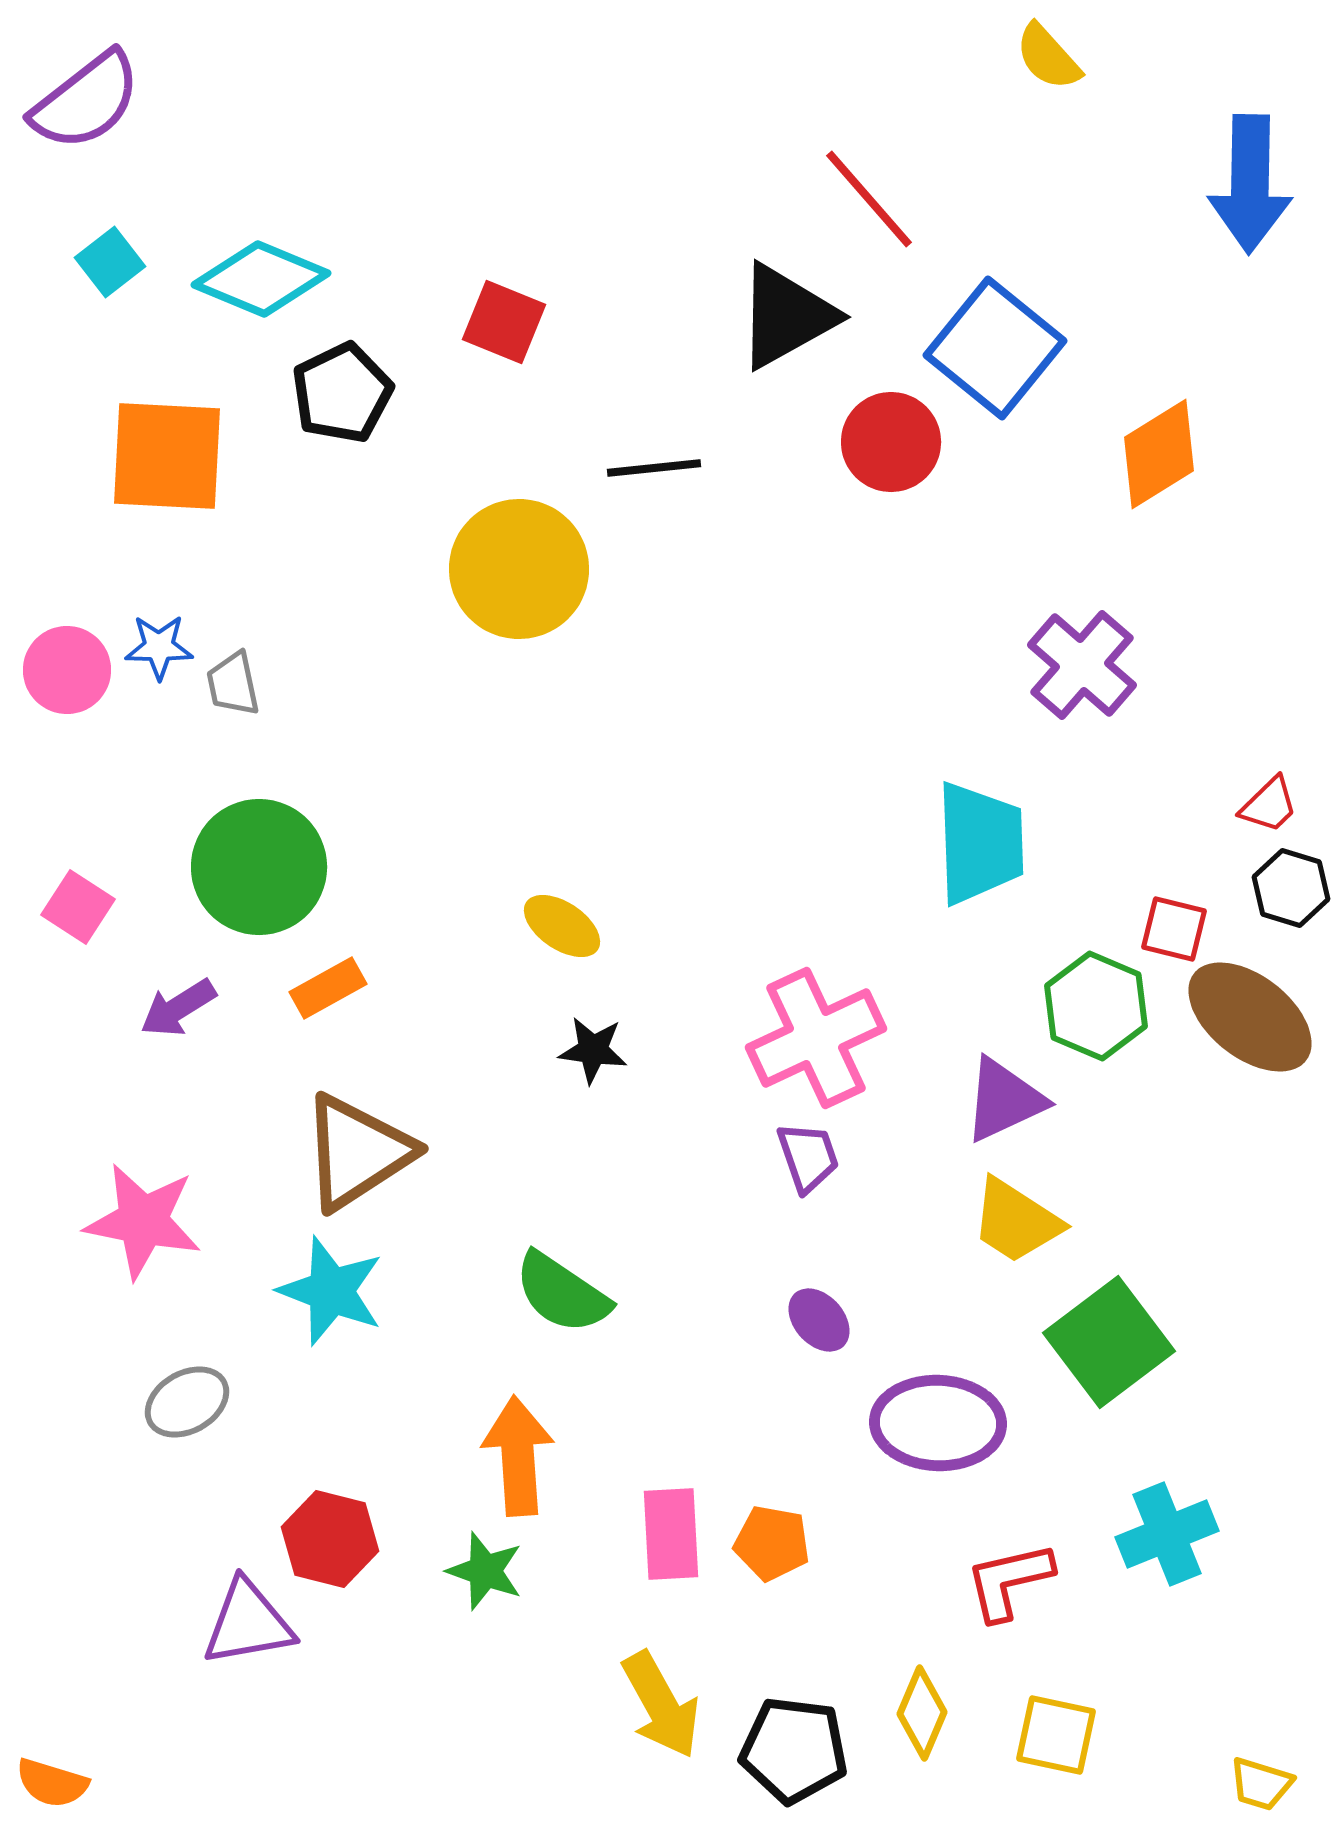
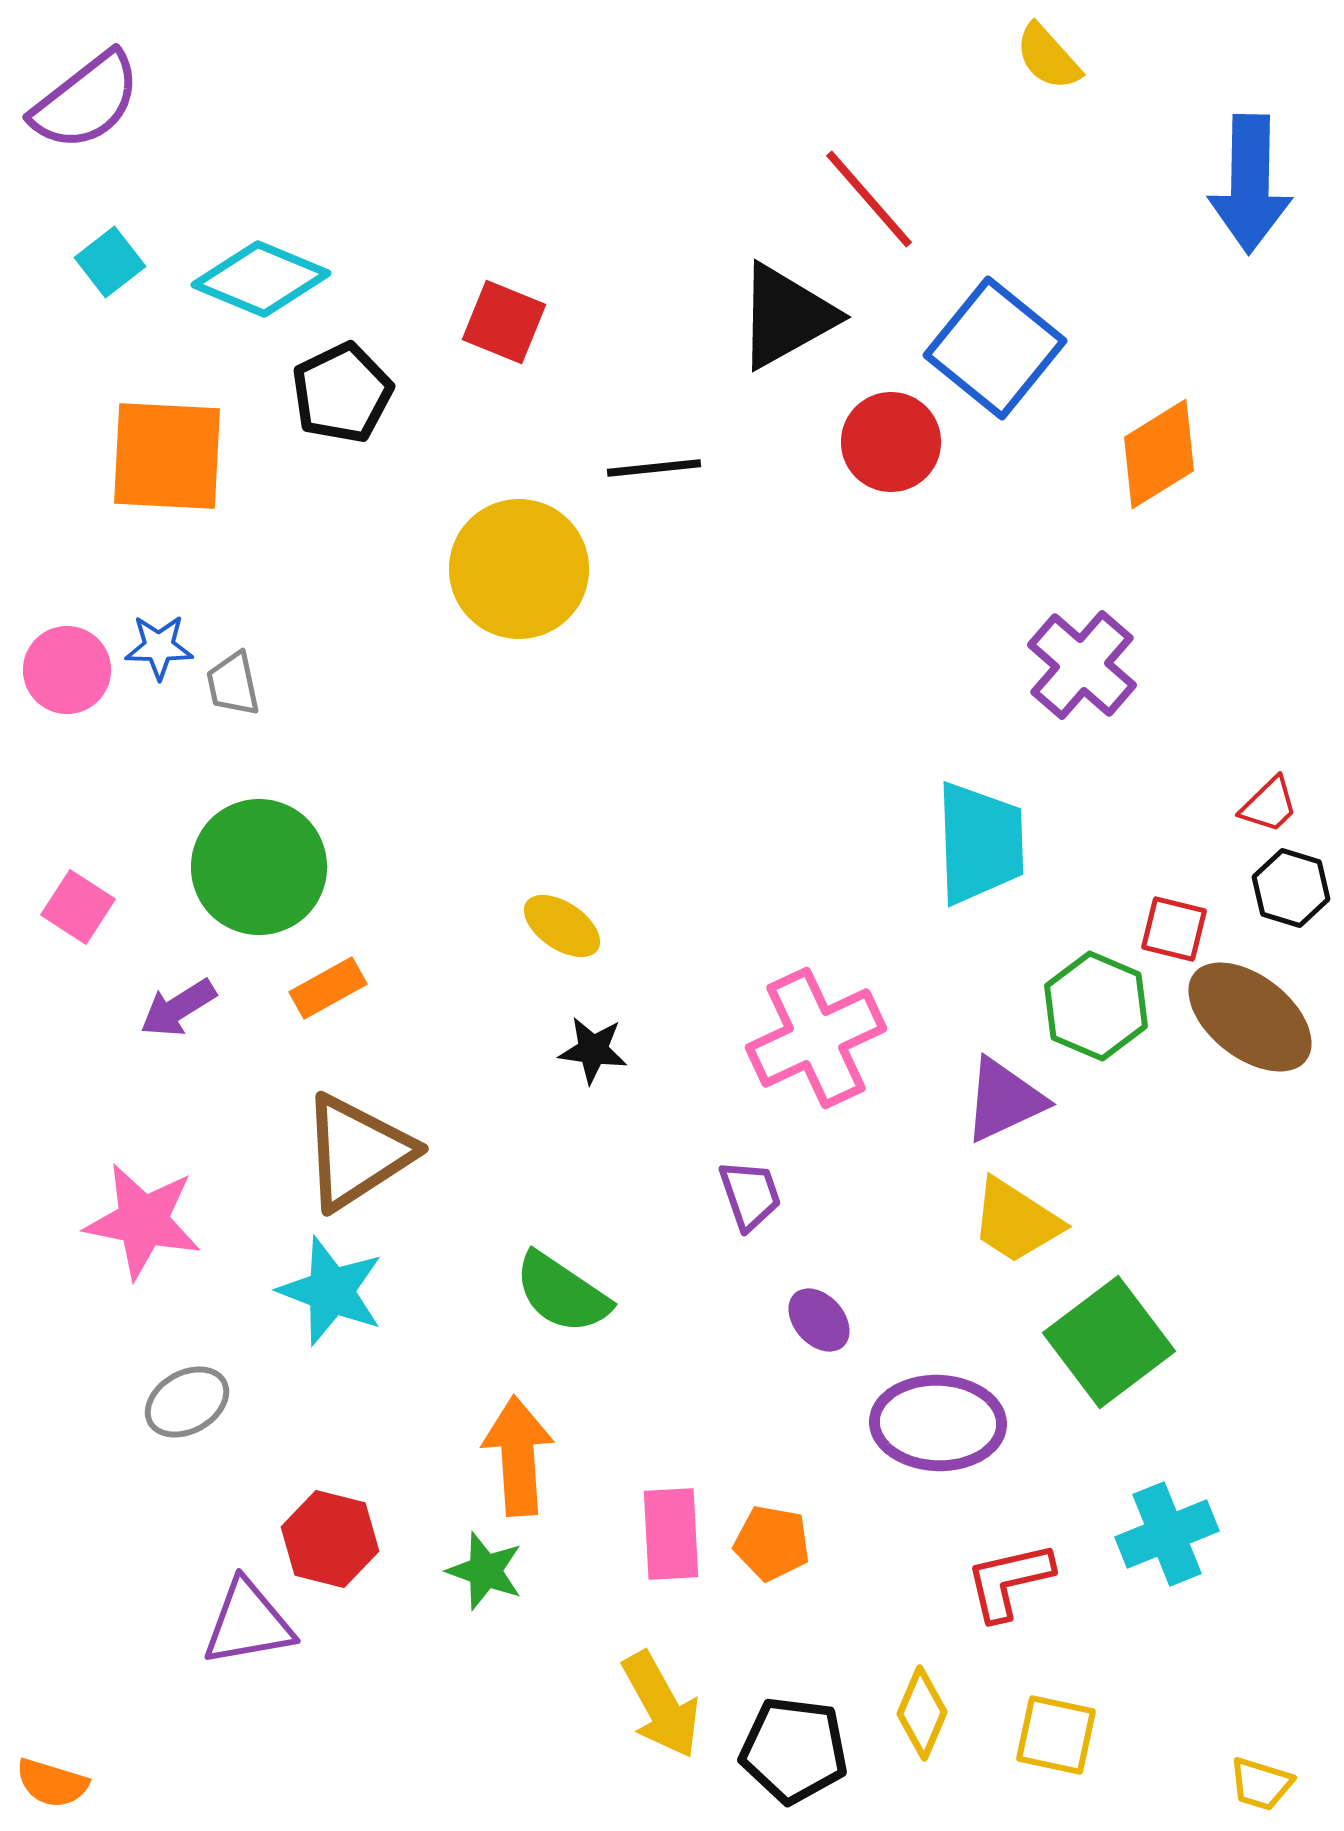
purple trapezoid at (808, 1157): moved 58 px left, 38 px down
